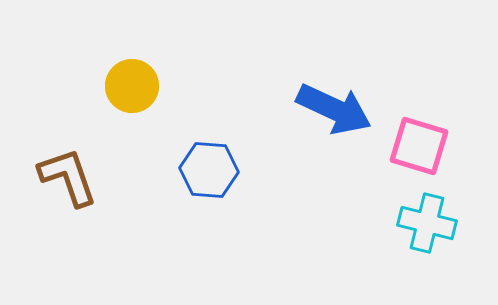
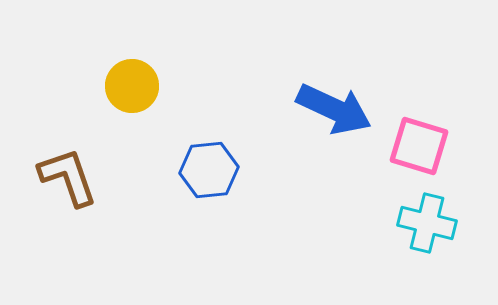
blue hexagon: rotated 10 degrees counterclockwise
